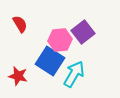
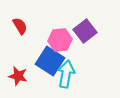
red semicircle: moved 2 px down
purple square: moved 2 px right, 1 px up
cyan arrow: moved 8 px left; rotated 20 degrees counterclockwise
